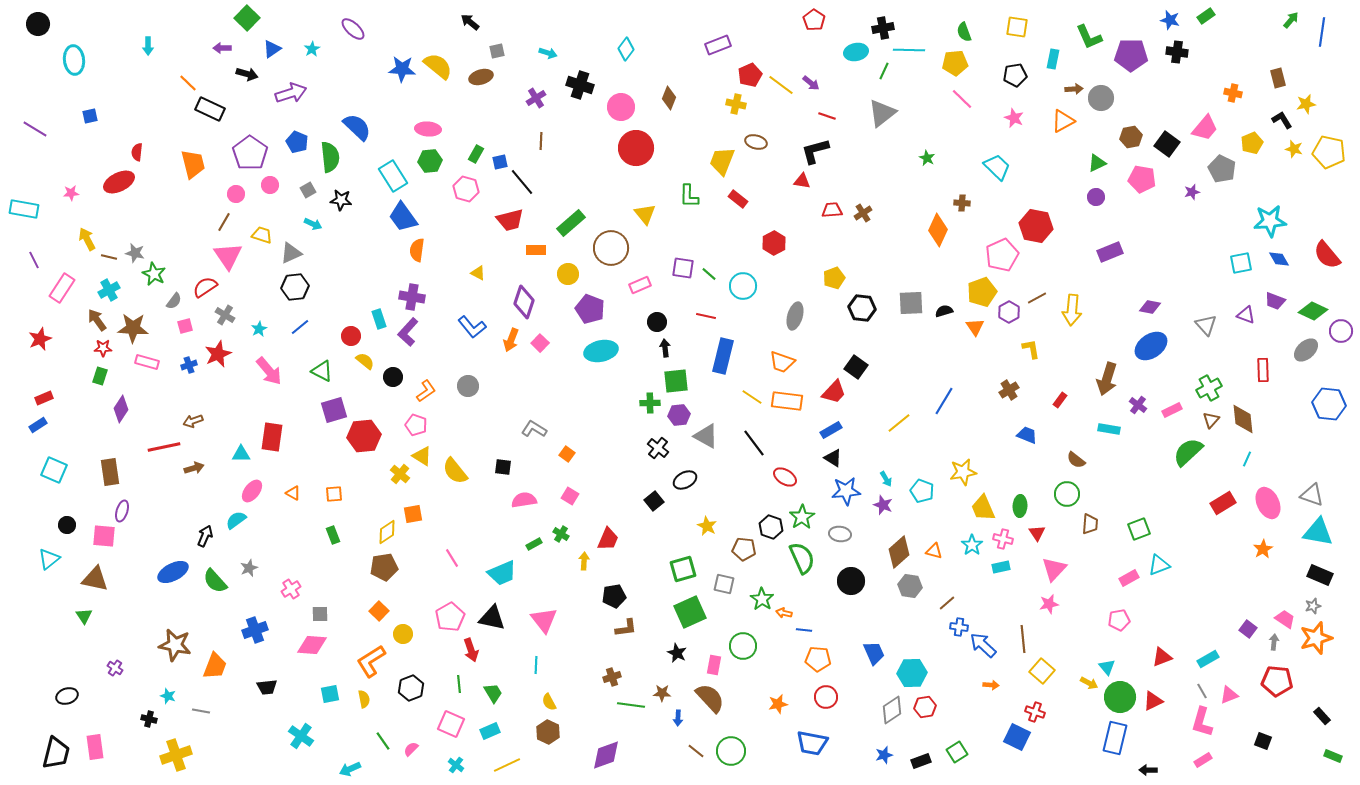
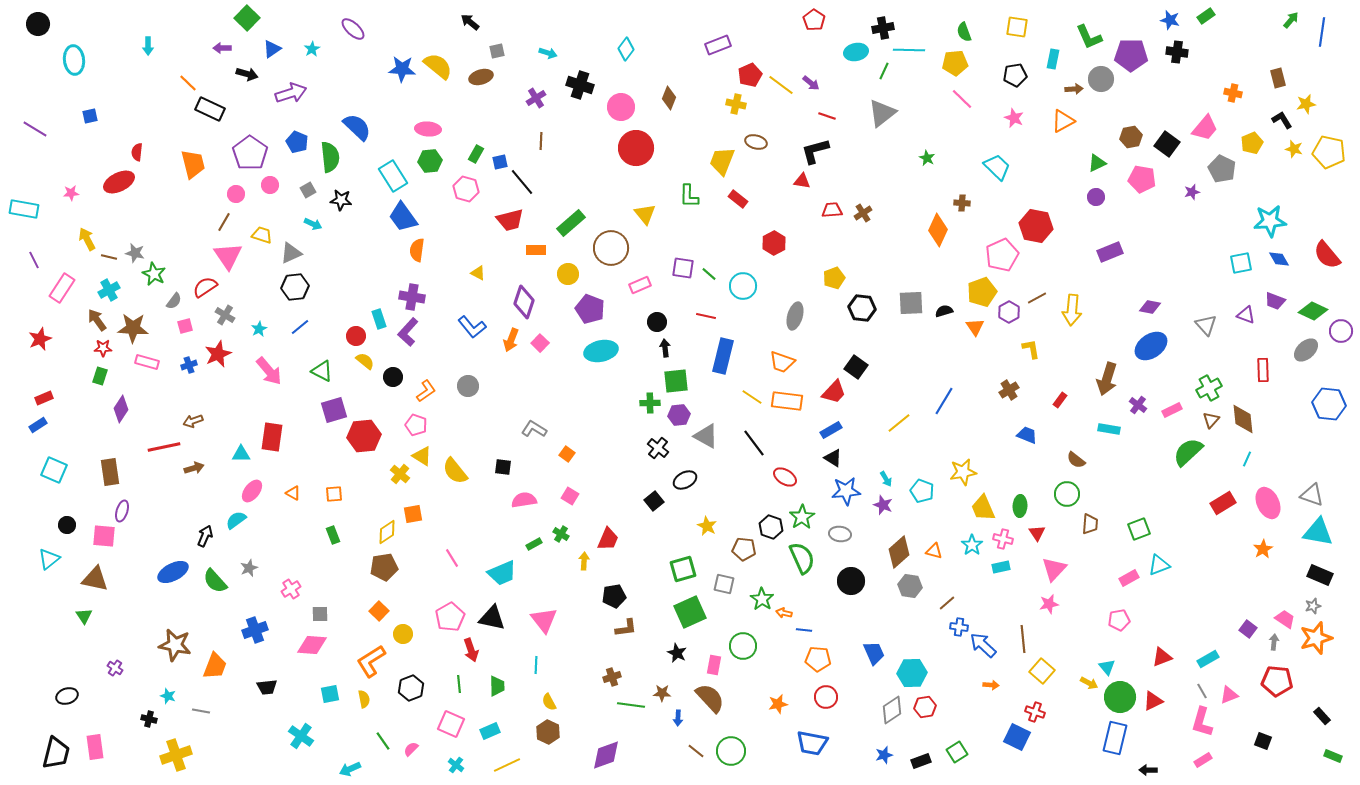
gray circle at (1101, 98): moved 19 px up
red circle at (351, 336): moved 5 px right
green trapezoid at (493, 693): moved 4 px right, 7 px up; rotated 30 degrees clockwise
